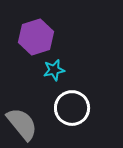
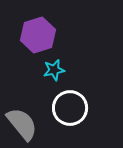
purple hexagon: moved 2 px right, 2 px up
white circle: moved 2 px left
